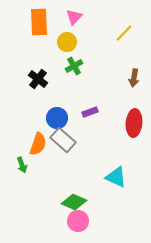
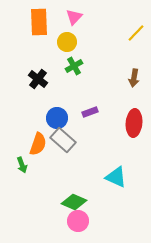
yellow line: moved 12 px right
